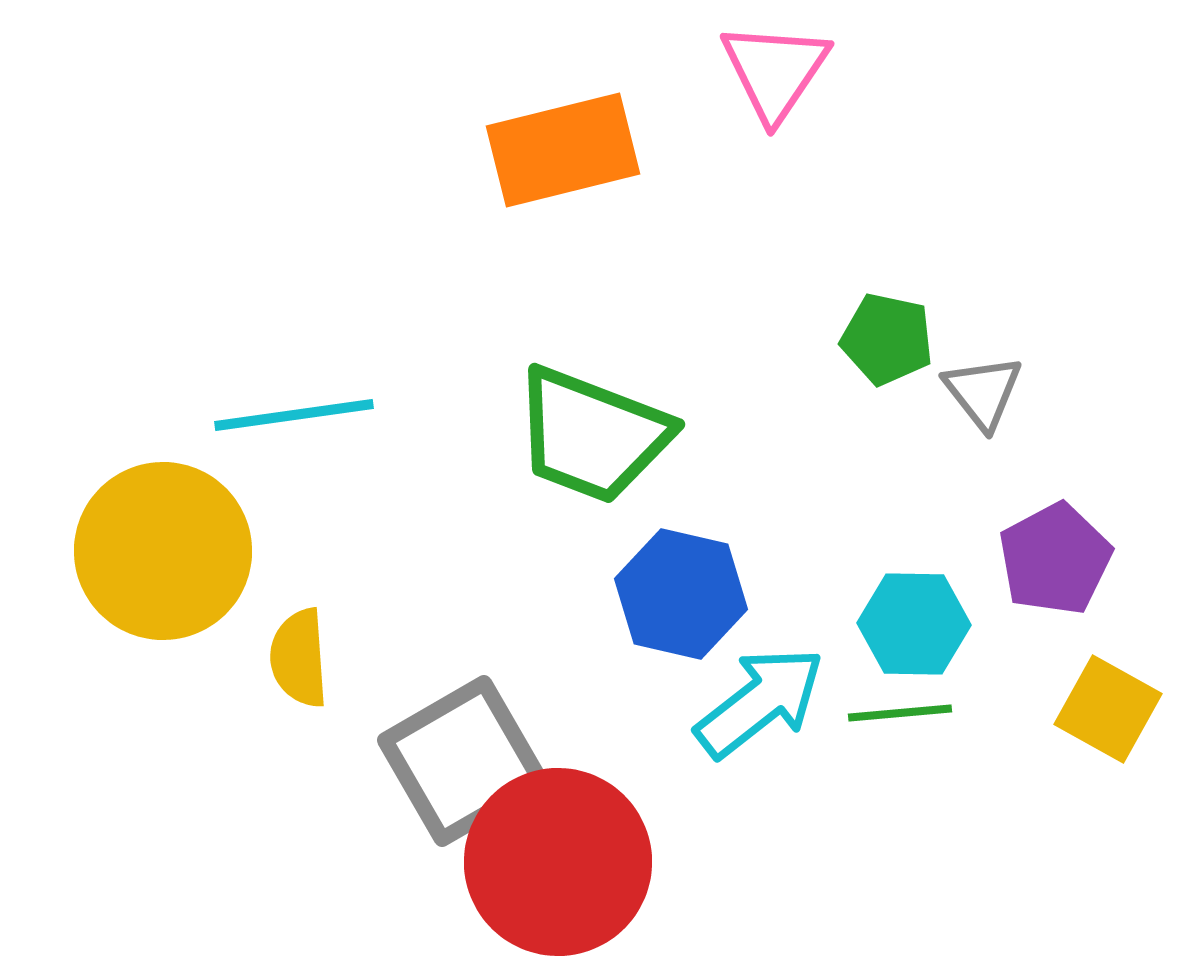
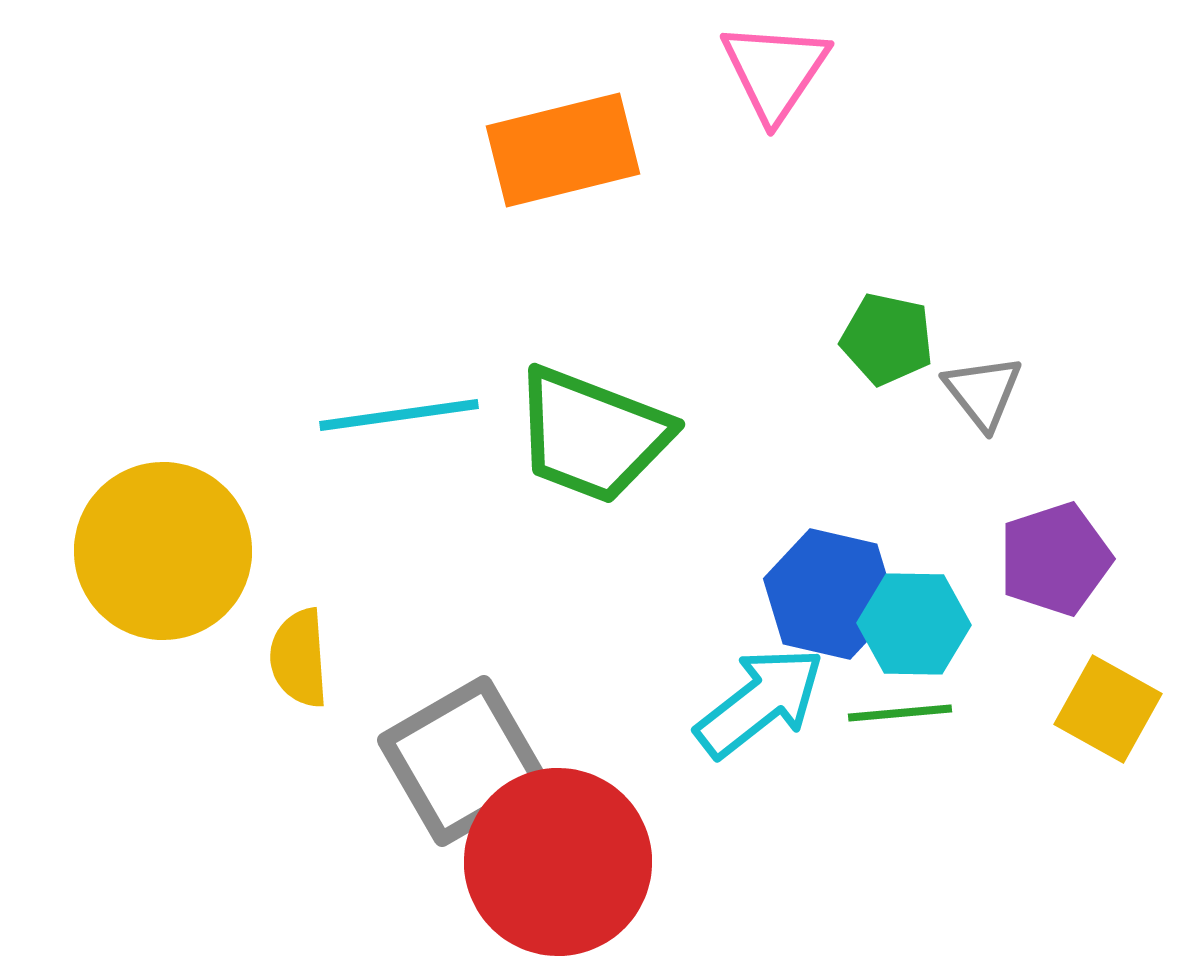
cyan line: moved 105 px right
purple pentagon: rotated 10 degrees clockwise
blue hexagon: moved 149 px right
